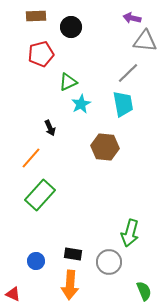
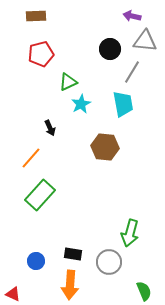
purple arrow: moved 2 px up
black circle: moved 39 px right, 22 px down
gray line: moved 4 px right, 1 px up; rotated 15 degrees counterclockwise
